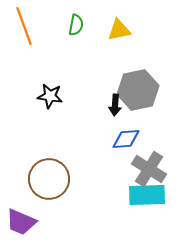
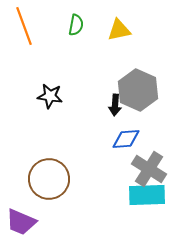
gray hexagon: rotated 24 degrees counterclockwise
